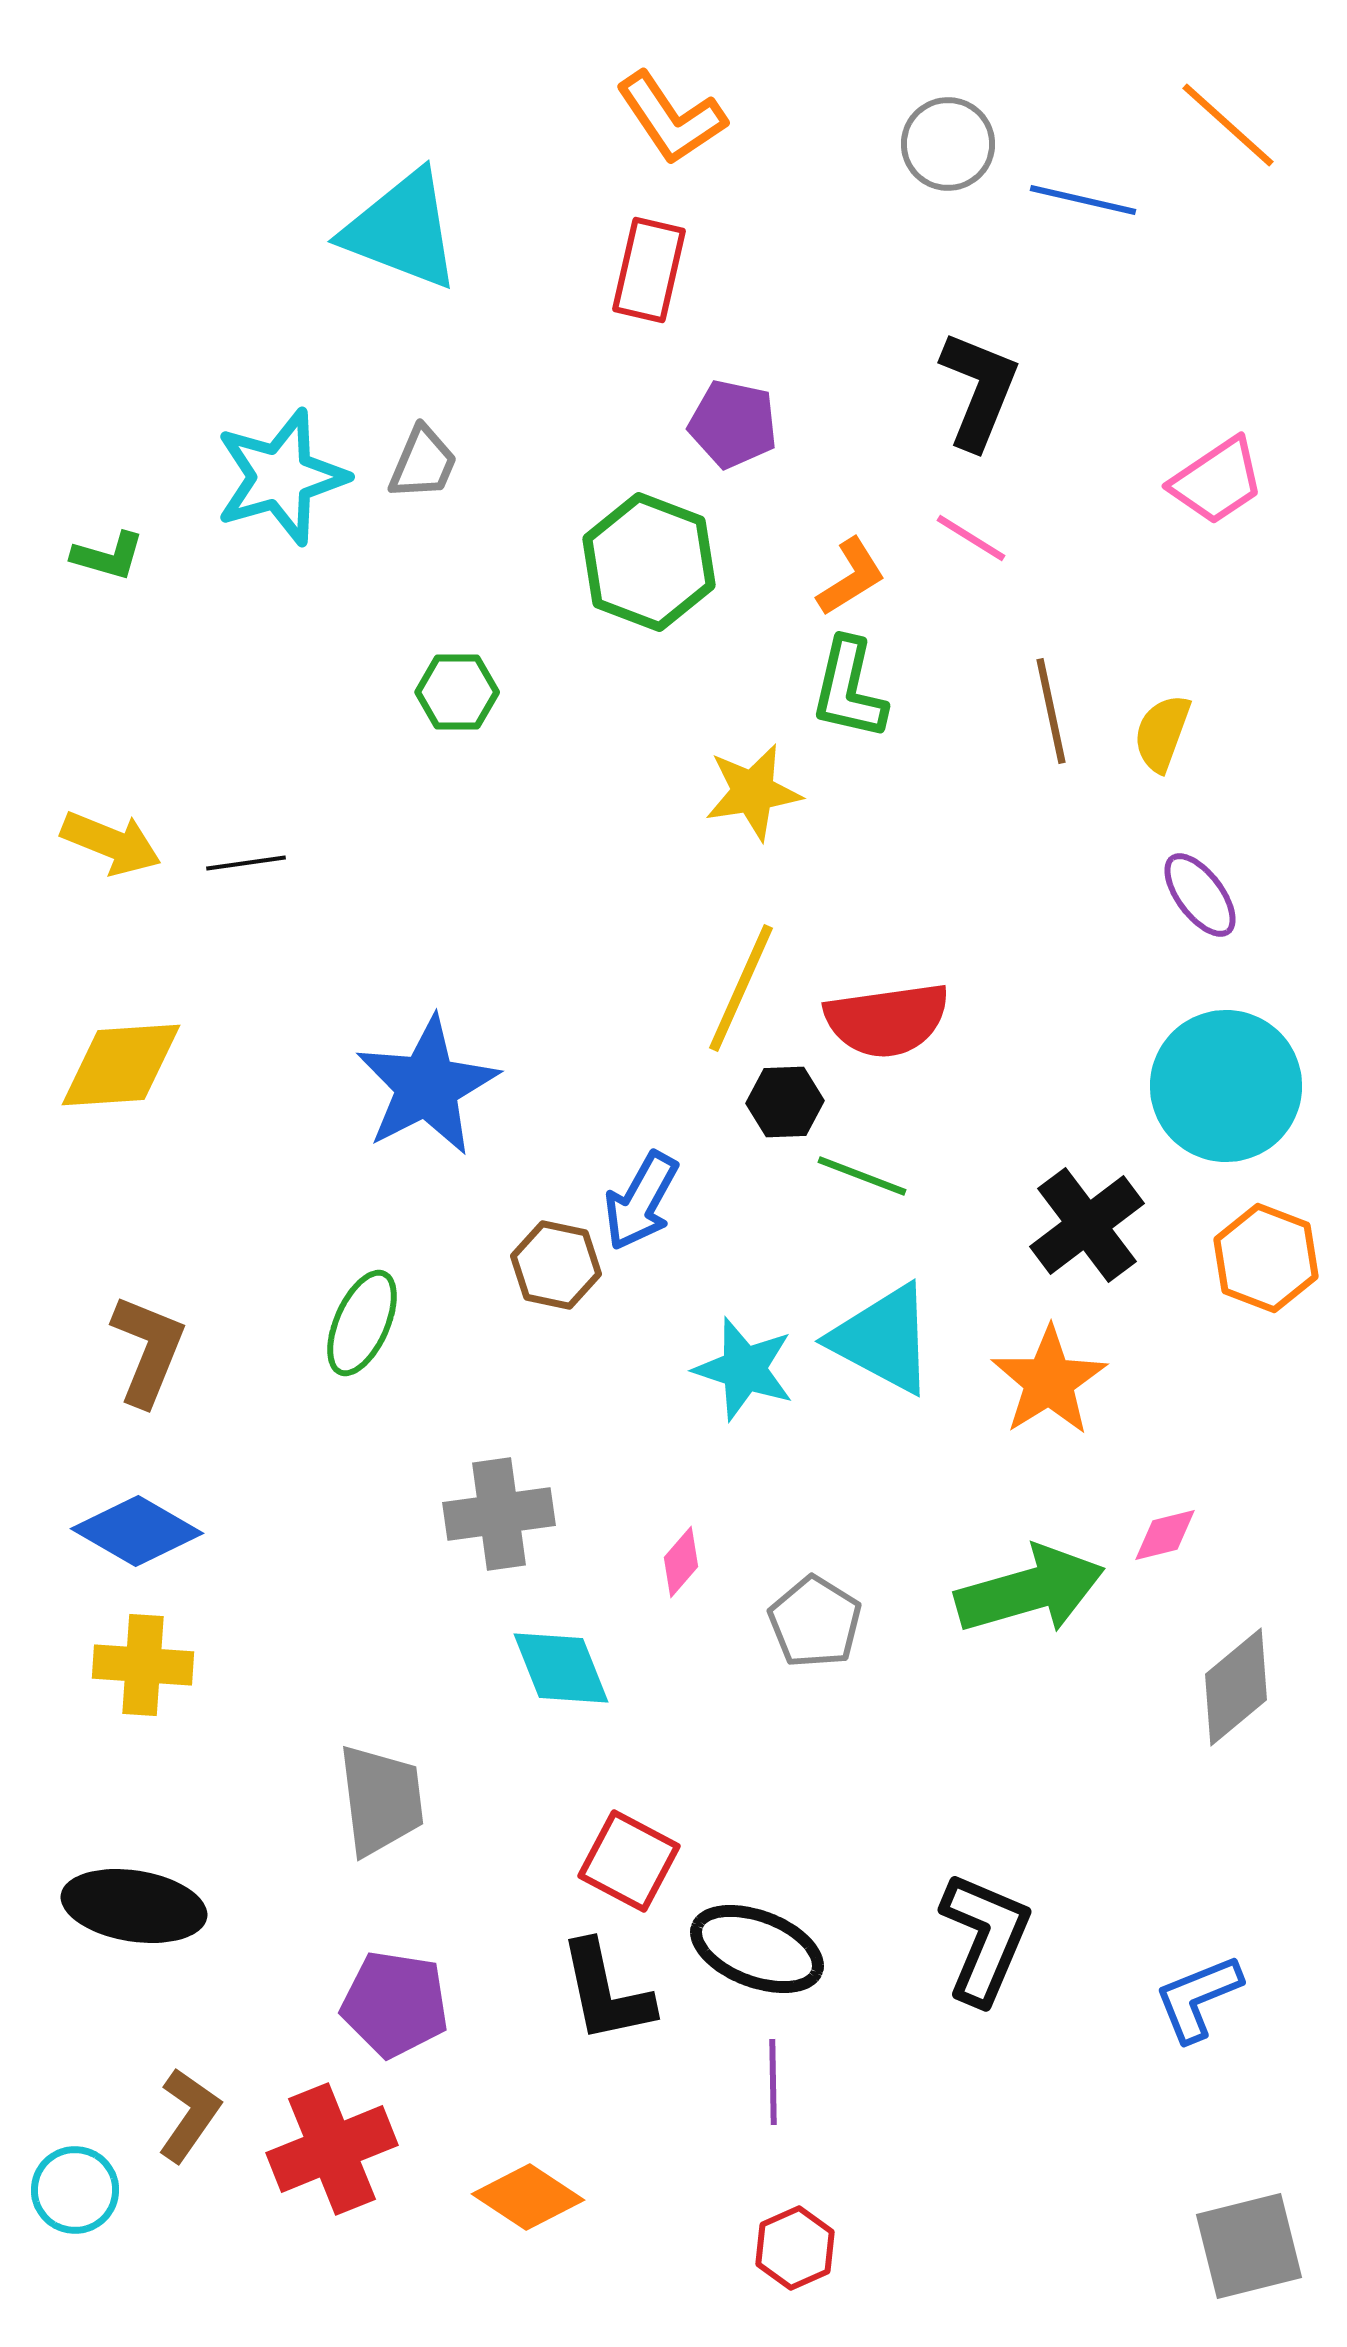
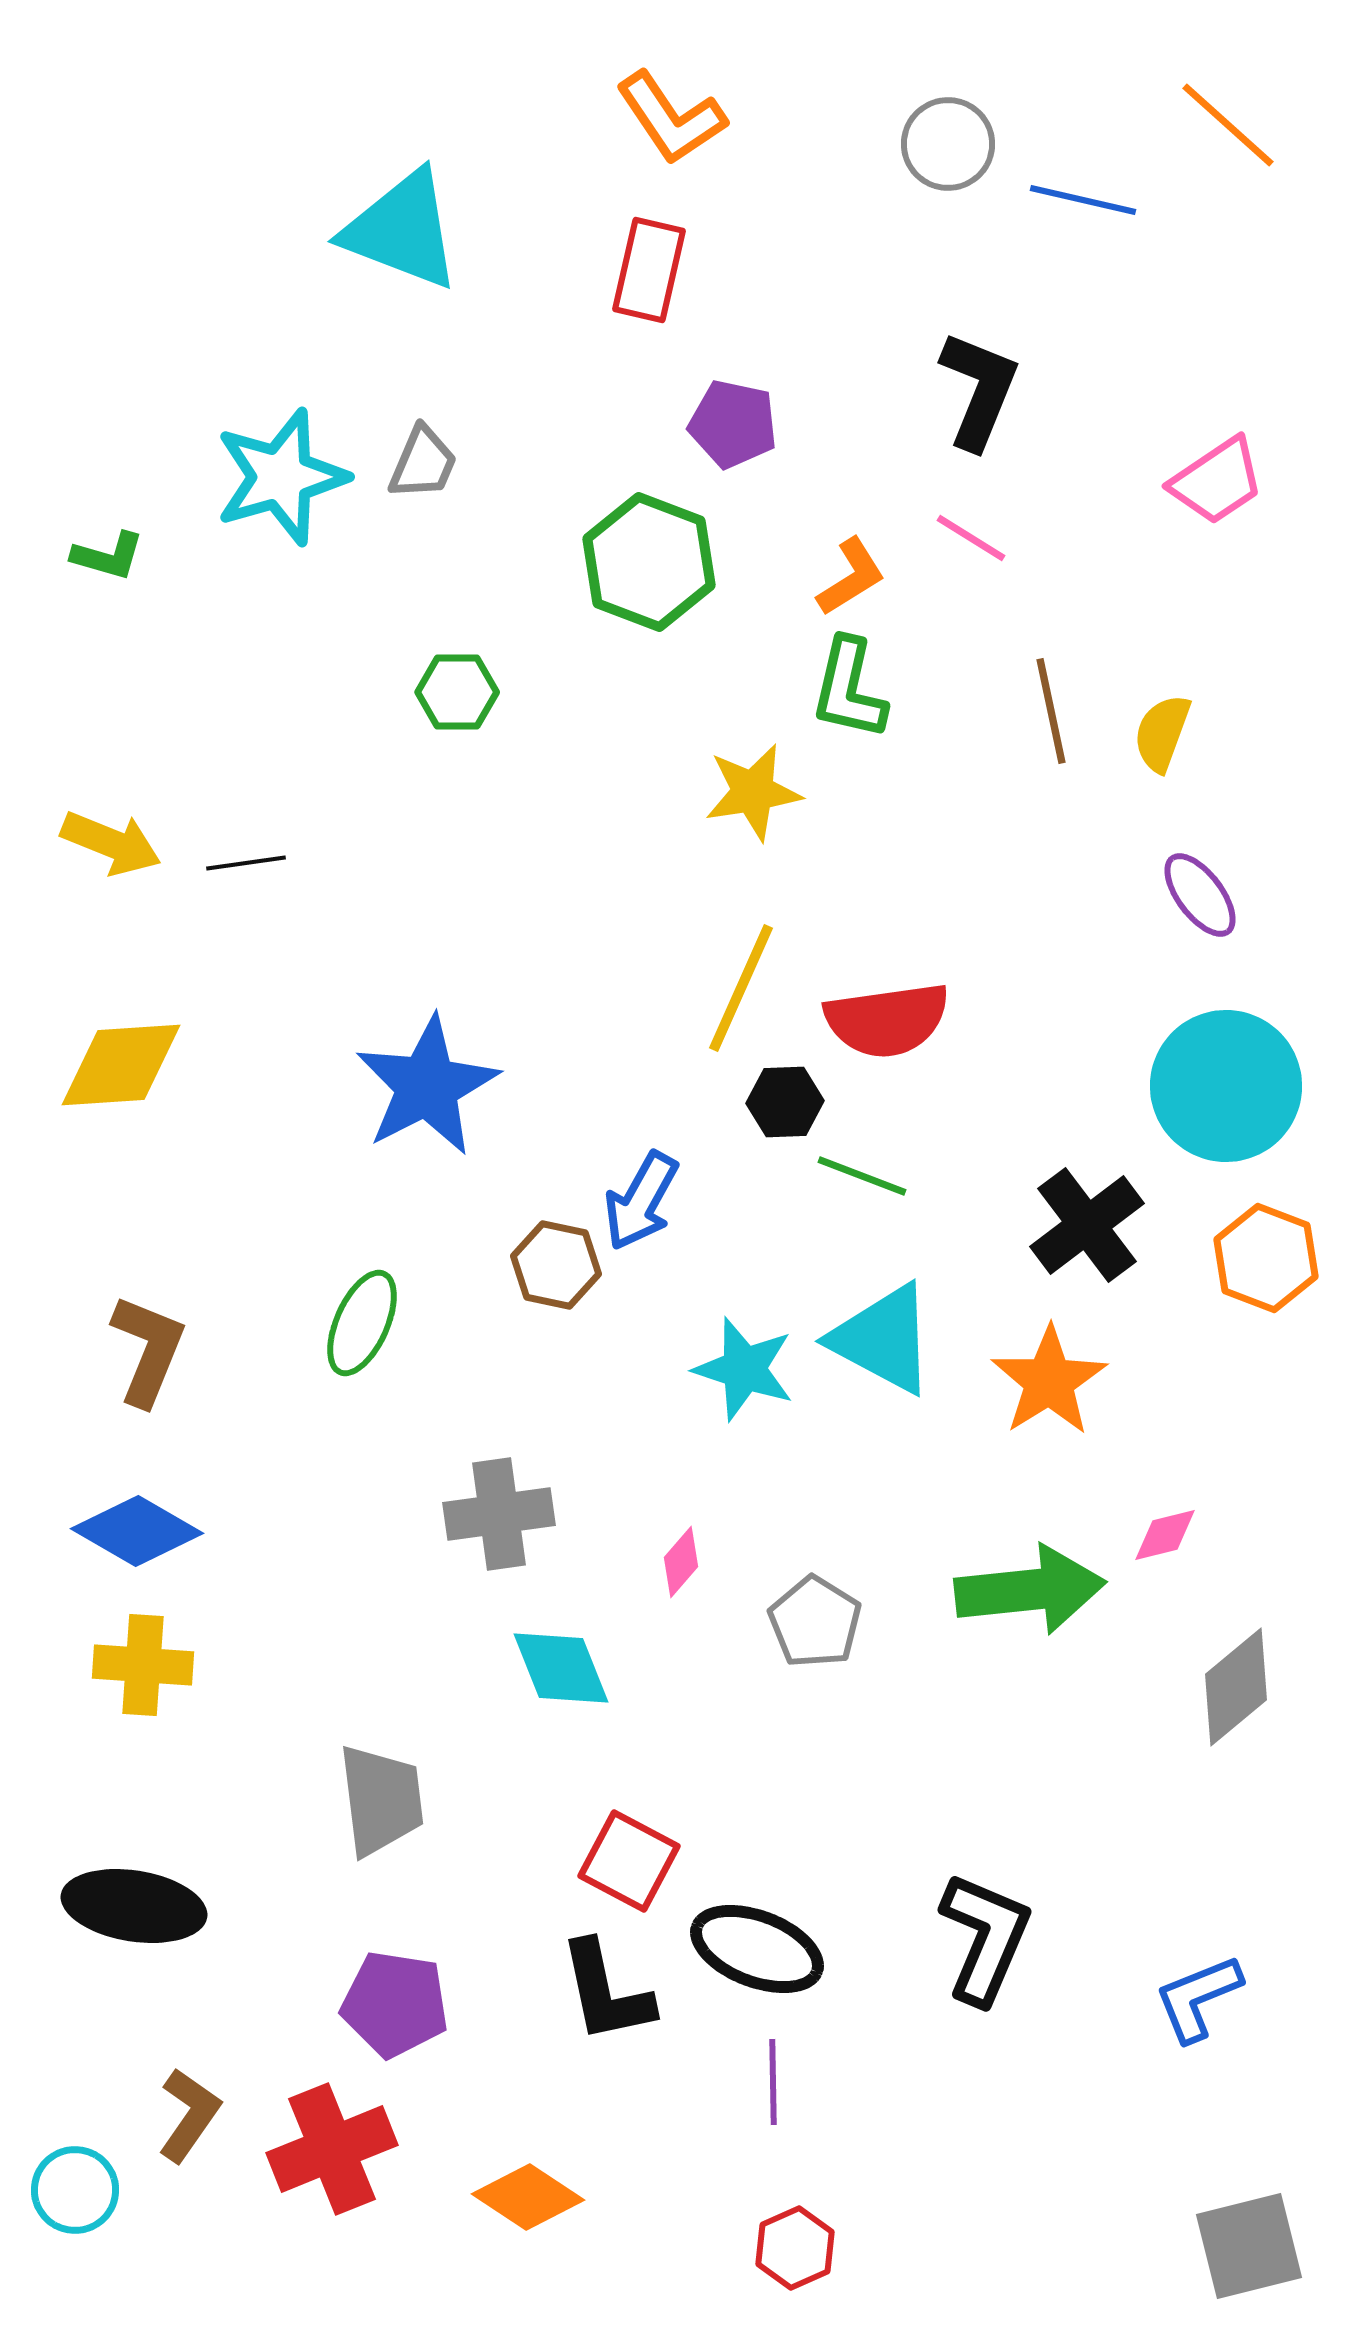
green arrow at (1030, 1590): rotated 10 degrees clockwise
